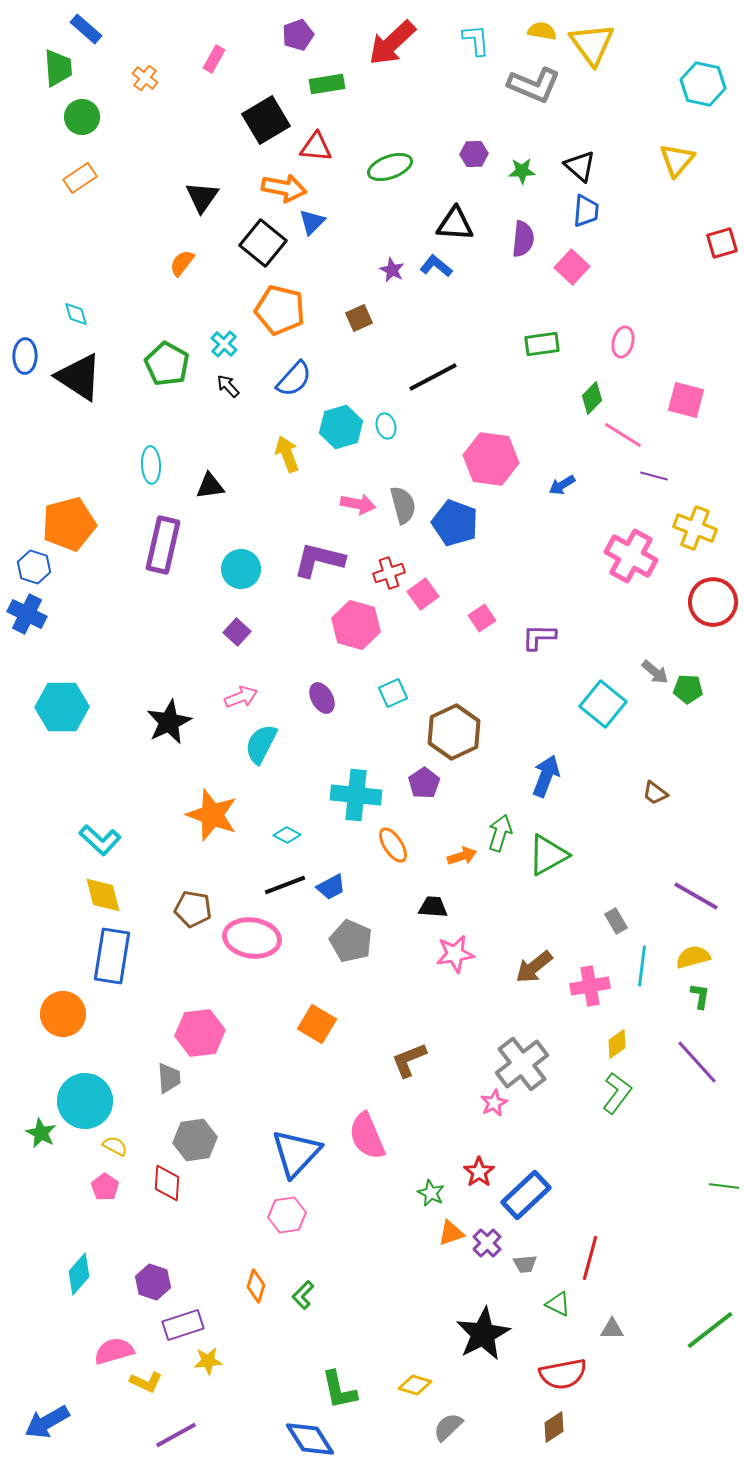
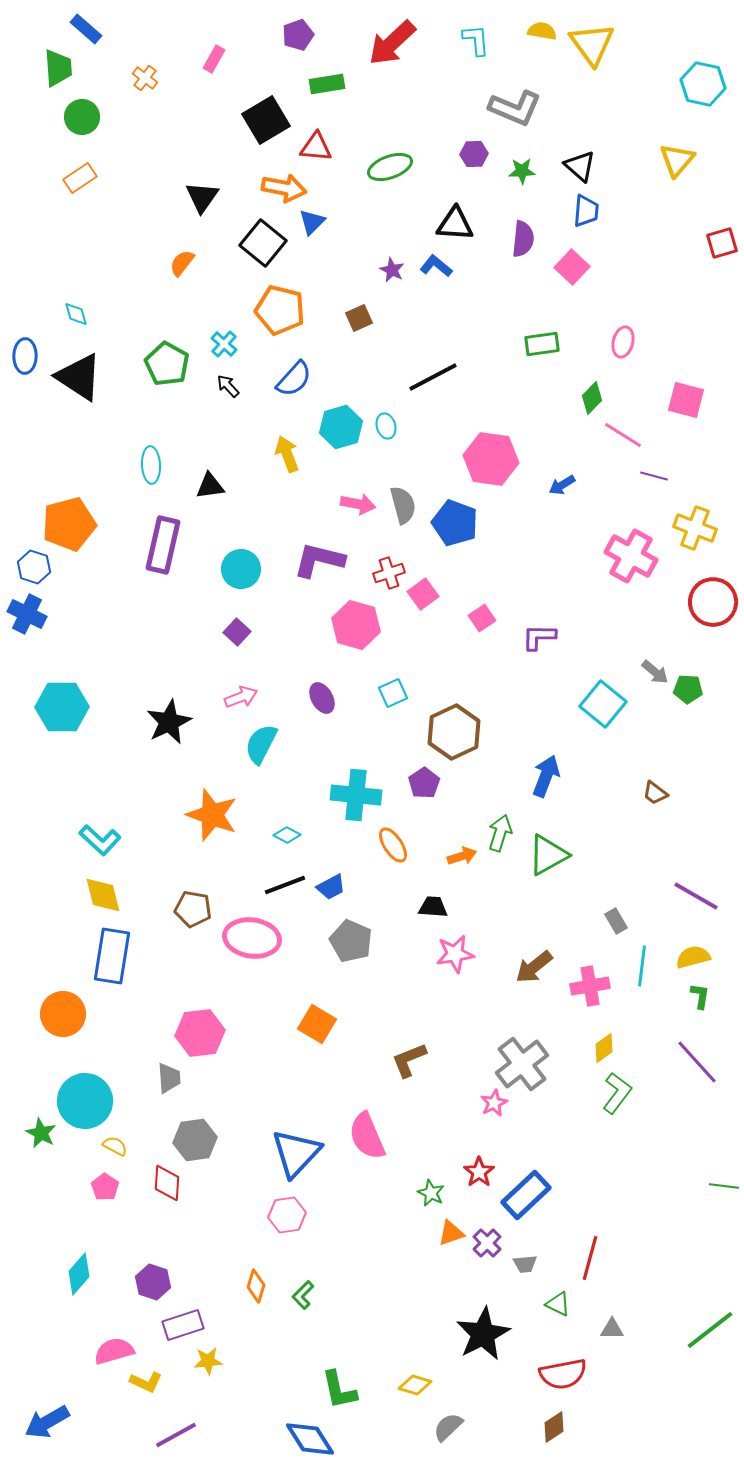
gray L-shape at (534, 85): moved 19 px left, 23 px down
yellow diamond at (617, 1044): moved 13 px left, 4 px down
